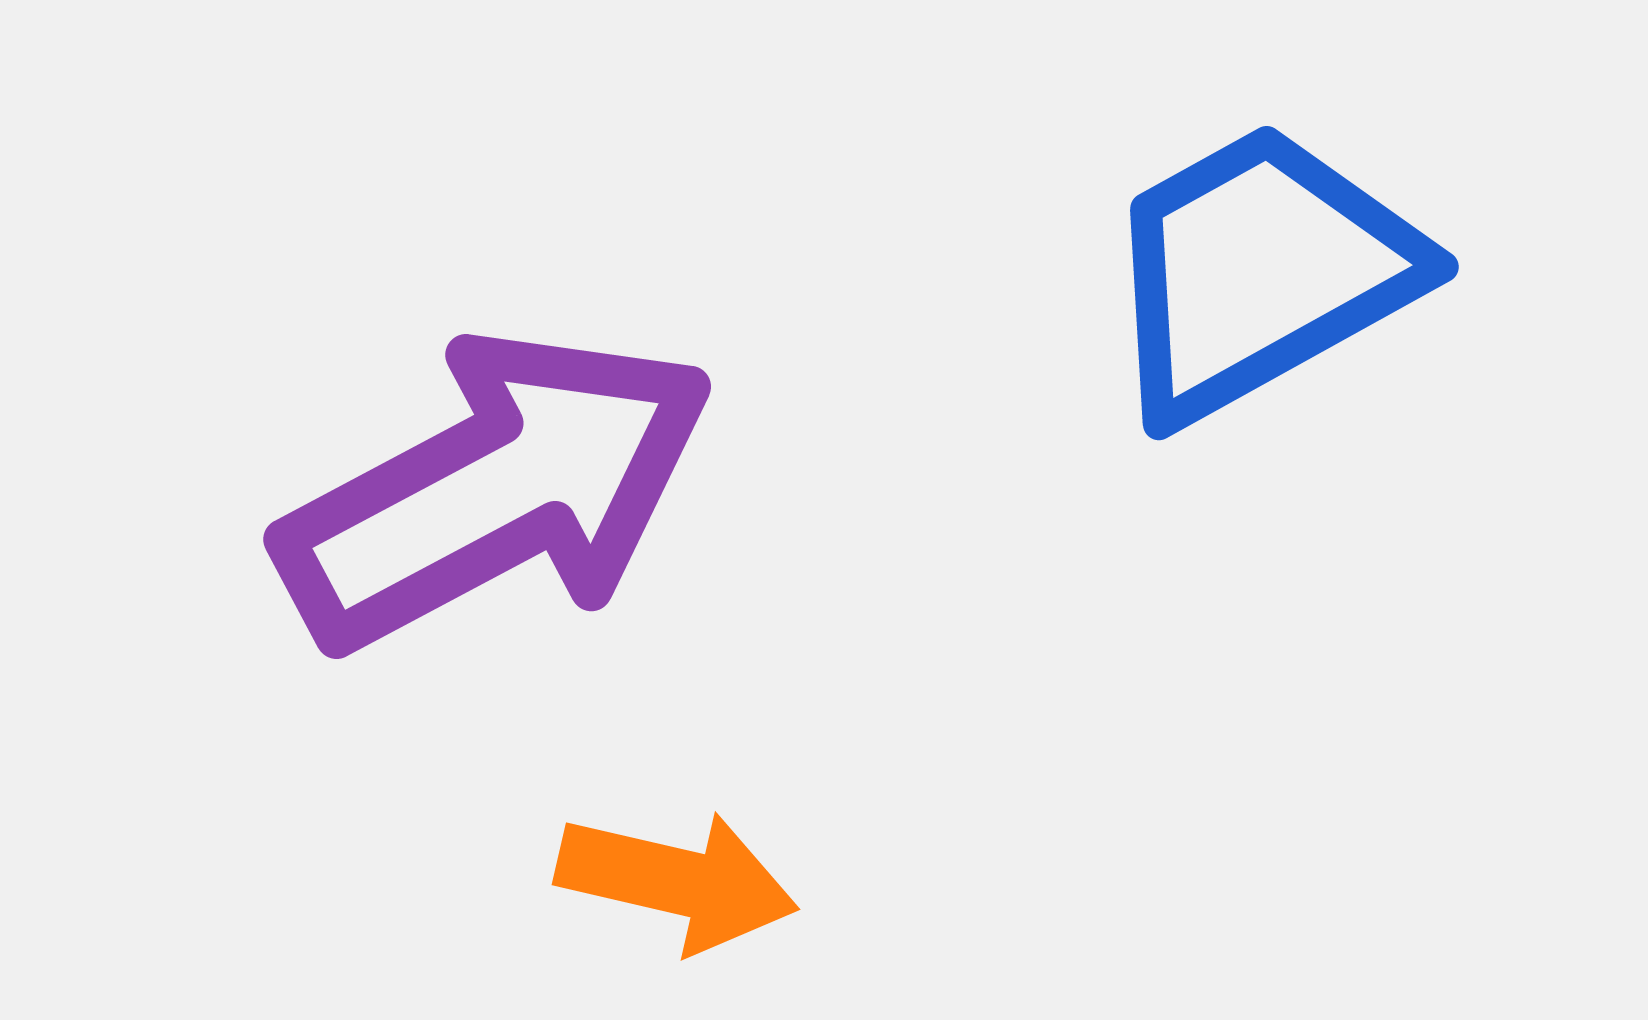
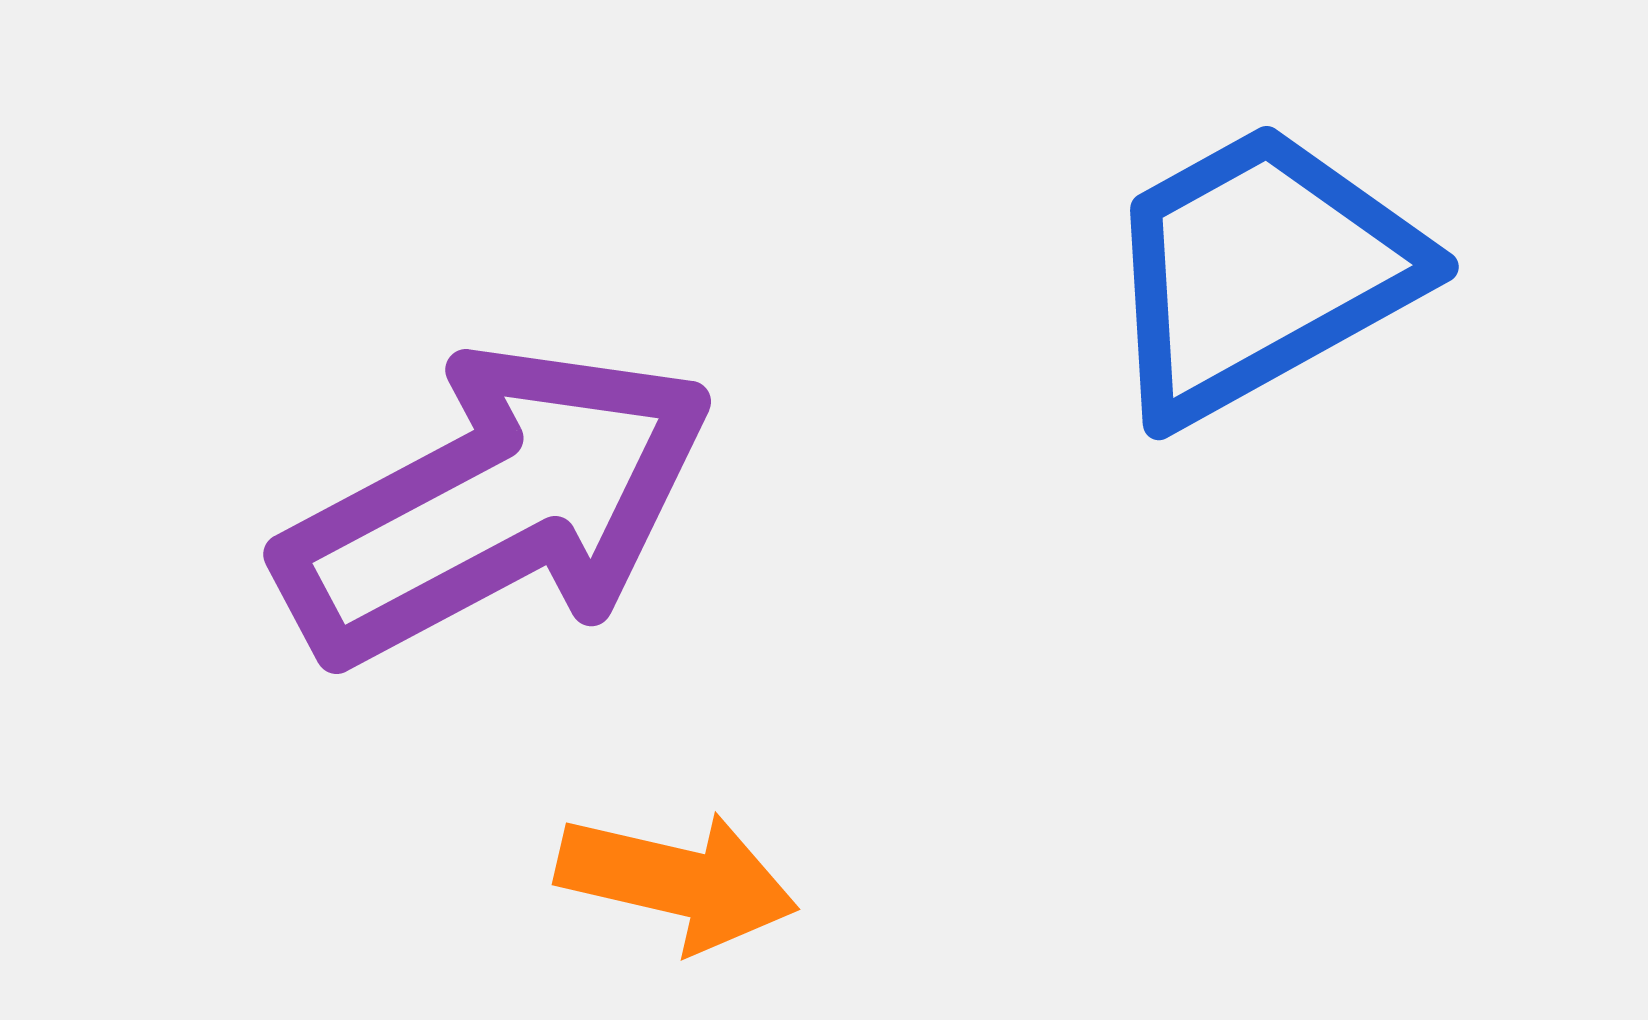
purple arrow: moved 15 px down
